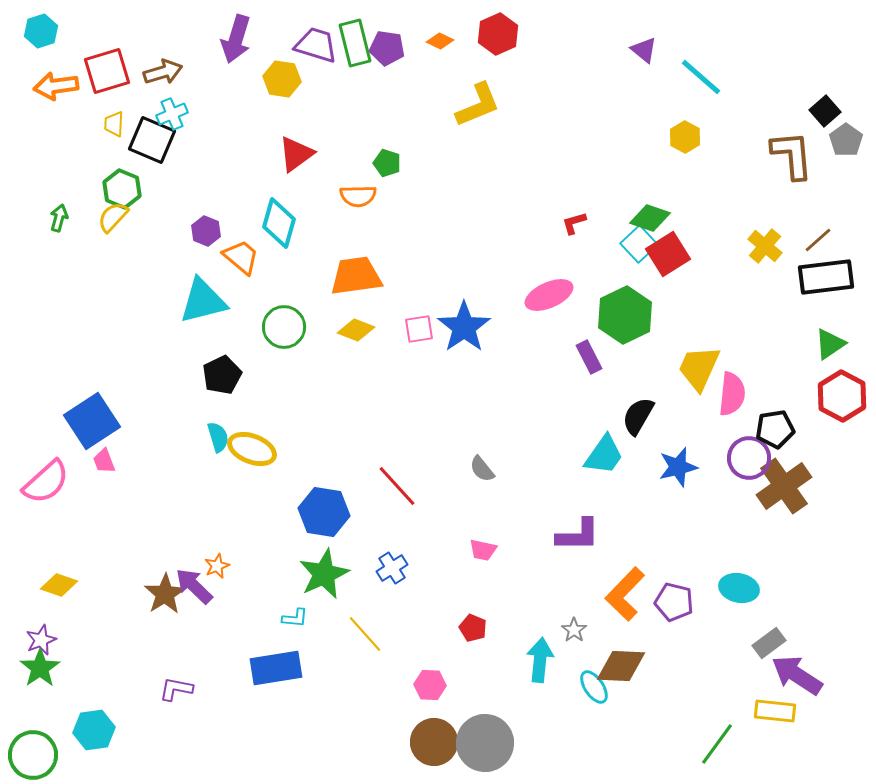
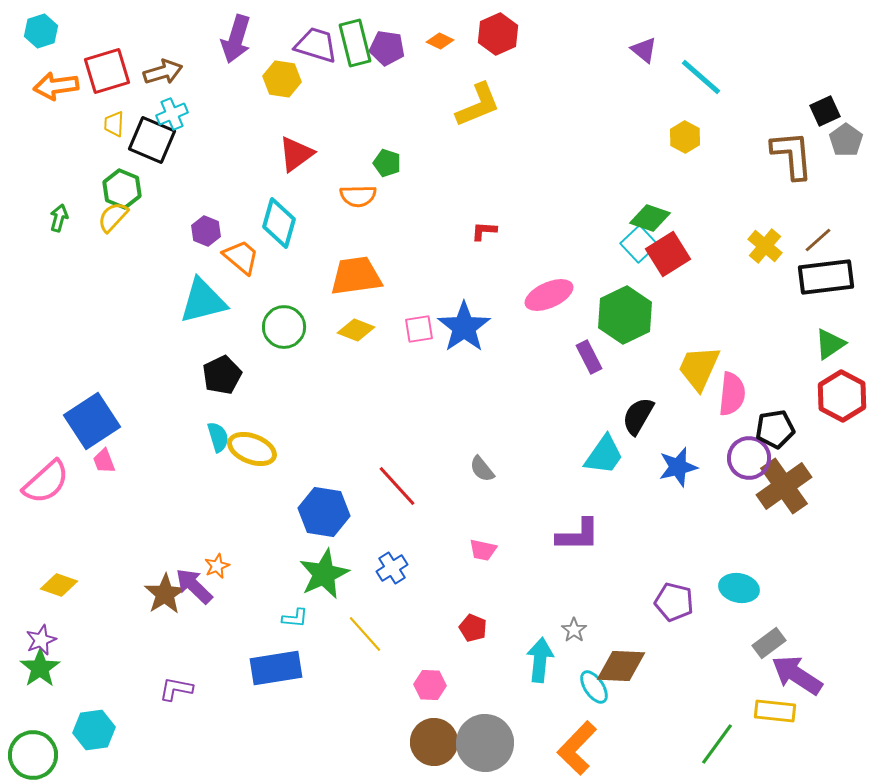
black square at (825, 111): rotated 16 degrees clockwise
red L-shape at (574, 223): moved 90 px left, 8 px down; rotated 20 degrees clockwise
orange L-shape at (625, 594): moved 48 px left, 154 px down
